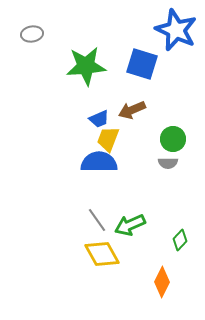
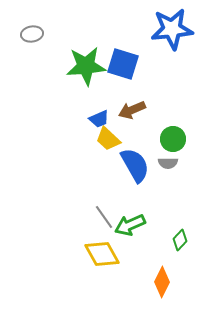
blue star: moved 4 px left, 1 px up; rotated 30 degrees counterclockwise
blue square: moved 19 px left
yellow trapezoid: rotated 68 degrees counterclockwise
blue semicircle: moved 36 px right, 3 px down; rotated 60 degrees clockwise
gray line: moved 7 px right, 3 px up
